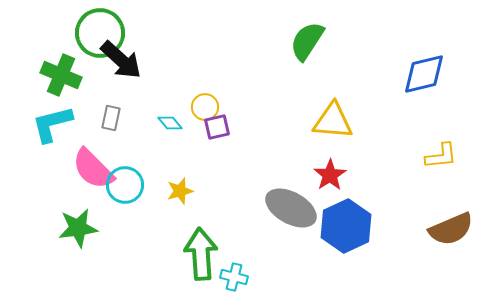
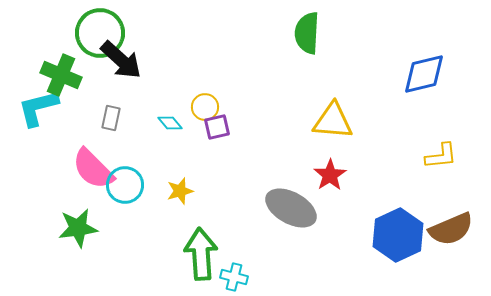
green semicircle: moved 8 px up; rotated 30 degrees counterclockwise
cyan L-shape: moved 14 px left, 16 px up
blue hexagon: moved 52 px right, 9 px down
